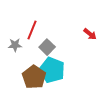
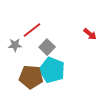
red line: rotated 30 degrees clockwise
brown pentagon: moved 3 px left; rotated 30 degrees counterclockwise
